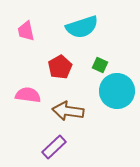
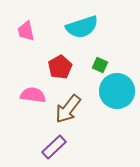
pink semicircle: moved 5 px right
brown arrow: moved 2 px up; rotated 60 degrees counterclockwise
